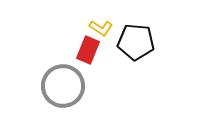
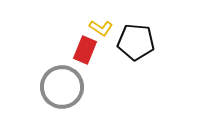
red rectangle: moved 3 px left
gray circle: moved 1 px left, 1 px down
